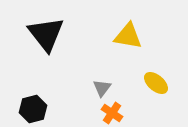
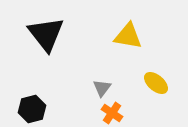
black hexagon: moved 1 px left
